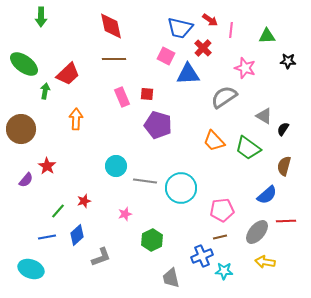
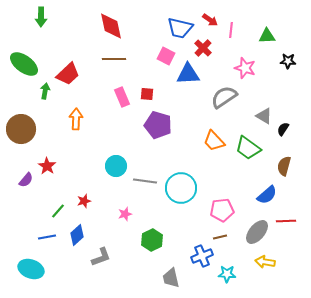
cyan star at (224, 271): moved 3 px right, 3 px down
